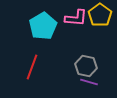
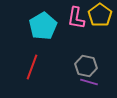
pink L-shape: rotated 95 degrees clockwise
